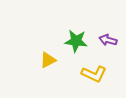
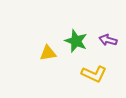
green star: rotated 15 degrees clockwise
yellow triangle: moved 7 px up; rotated 18 degrees clockwise
